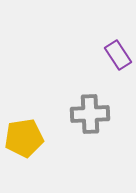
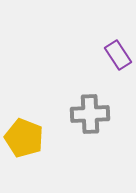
yellow pentagon: rotated 30 degrees clockwise
